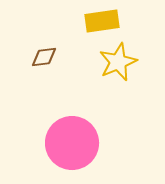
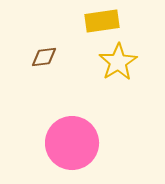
yellow star: rotated 9 degrees counterclockwise
